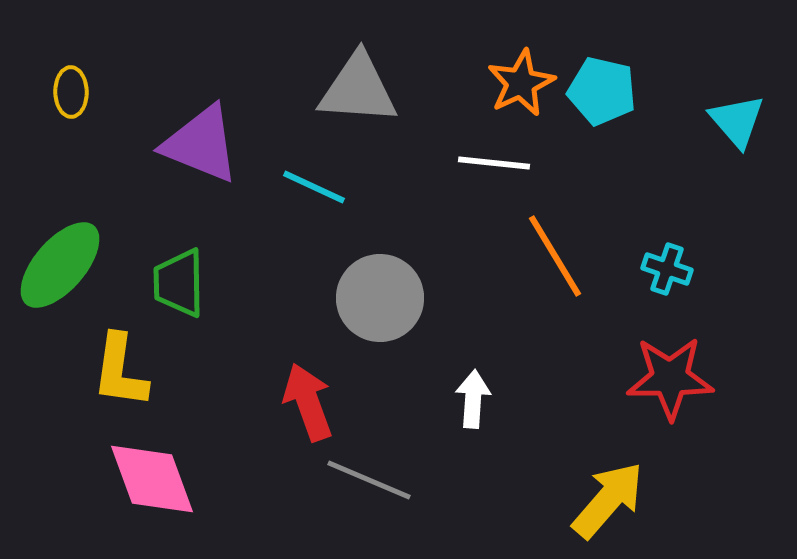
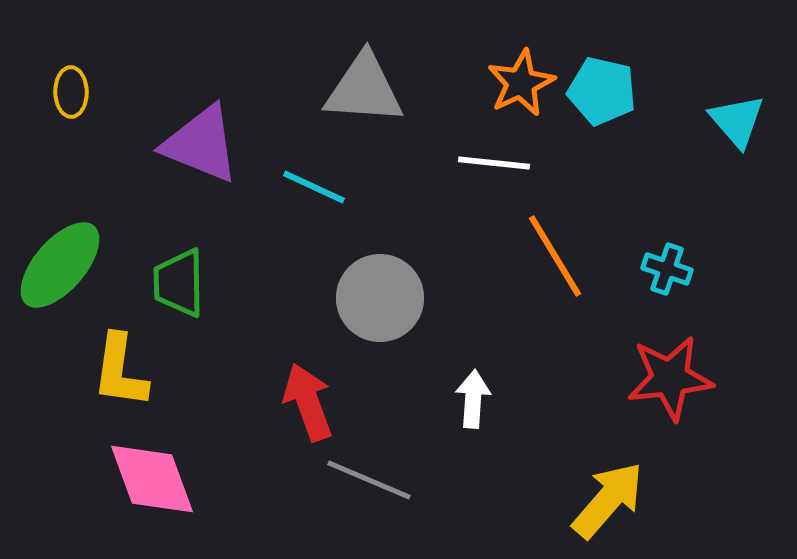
gray triangle: moved 6 px right
red star: rotated 6 degrees counterclockwise
